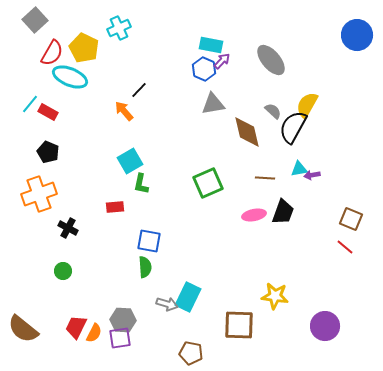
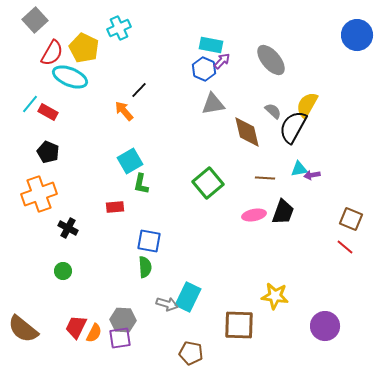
green square at (208, 183): rotated 16 degrees counterclockwise
